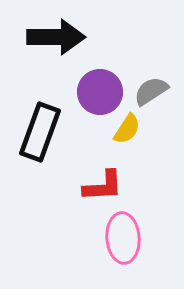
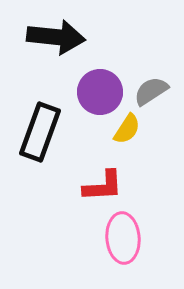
black arrow: rotated 6 degrees clockwise
